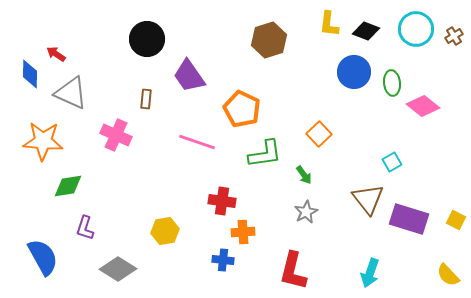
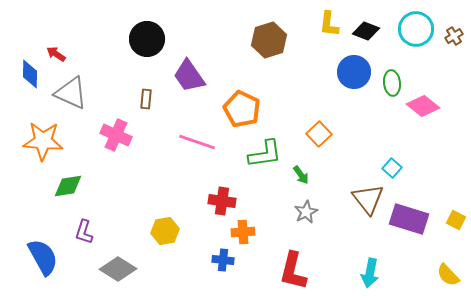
cyan square: moved 6 px down; rotated 18 degrees counterclockwise
green arrow: moved 3 px left
purple L-shape: moved 1 px left, 4 px down
cyan arrow: rotated 8 degrees counterclockwise
